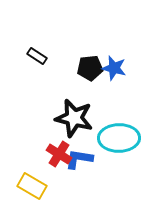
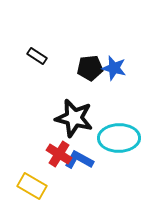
blue L-shape: moved 1 px down; rotated 20 degrees clockwise
